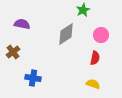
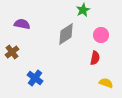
brown cross: moved 1 px left
blue cross: moved 2 px right; rotated 28 degrees clockwise
yellow semicircle: moved 13 px right, 1 px up
